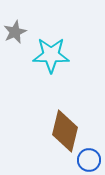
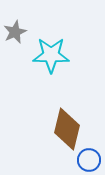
brown diamond: moved 2 px right, 2 px up
